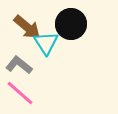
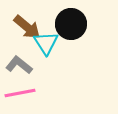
pink line: rotated 52 degrees counterclockwise
